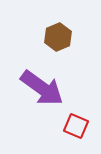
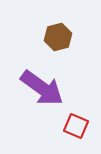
brown hexagon: rotated 8 degrees clockwise
